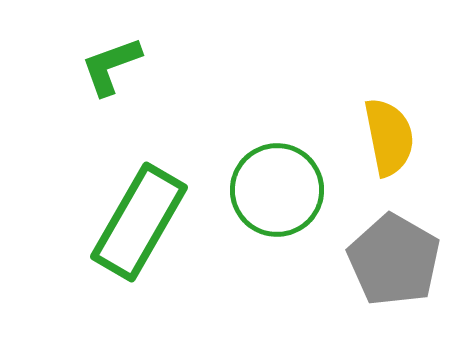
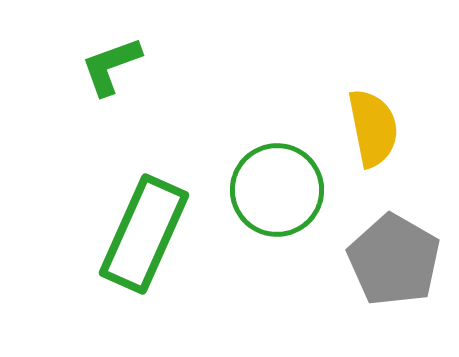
yellow semicircle: moved 16 px left, 9 px up
green rectangle: moved 5 px right, 12 px down; rotated 6 degrees counterclockwise
